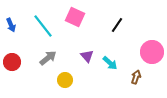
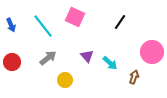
black line: moved 3 px right, 3 px up
brown arrow: moved 2 px left
